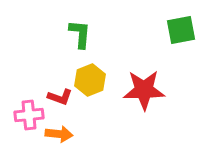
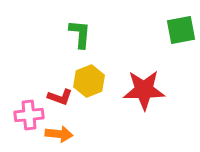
yellow hexagon: moved 1 px left, 1 px down
